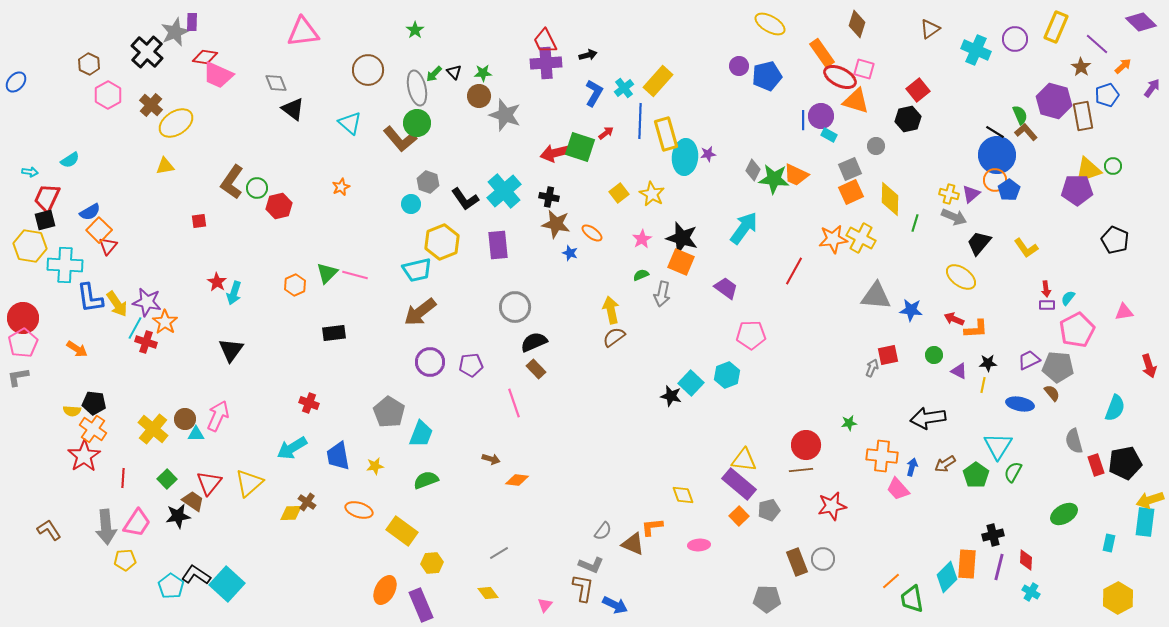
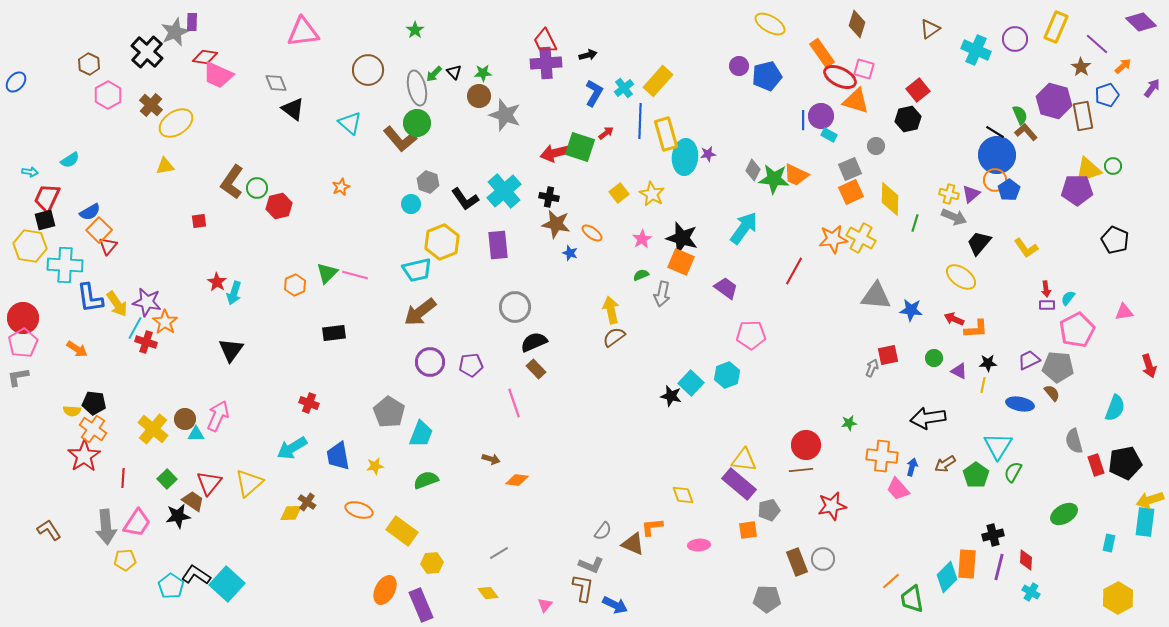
green circle at (934, 355): moved 3 px down
orange square at (739, 516): moved 9 px right, 14 px down; rotated 36 degrees clockwise
